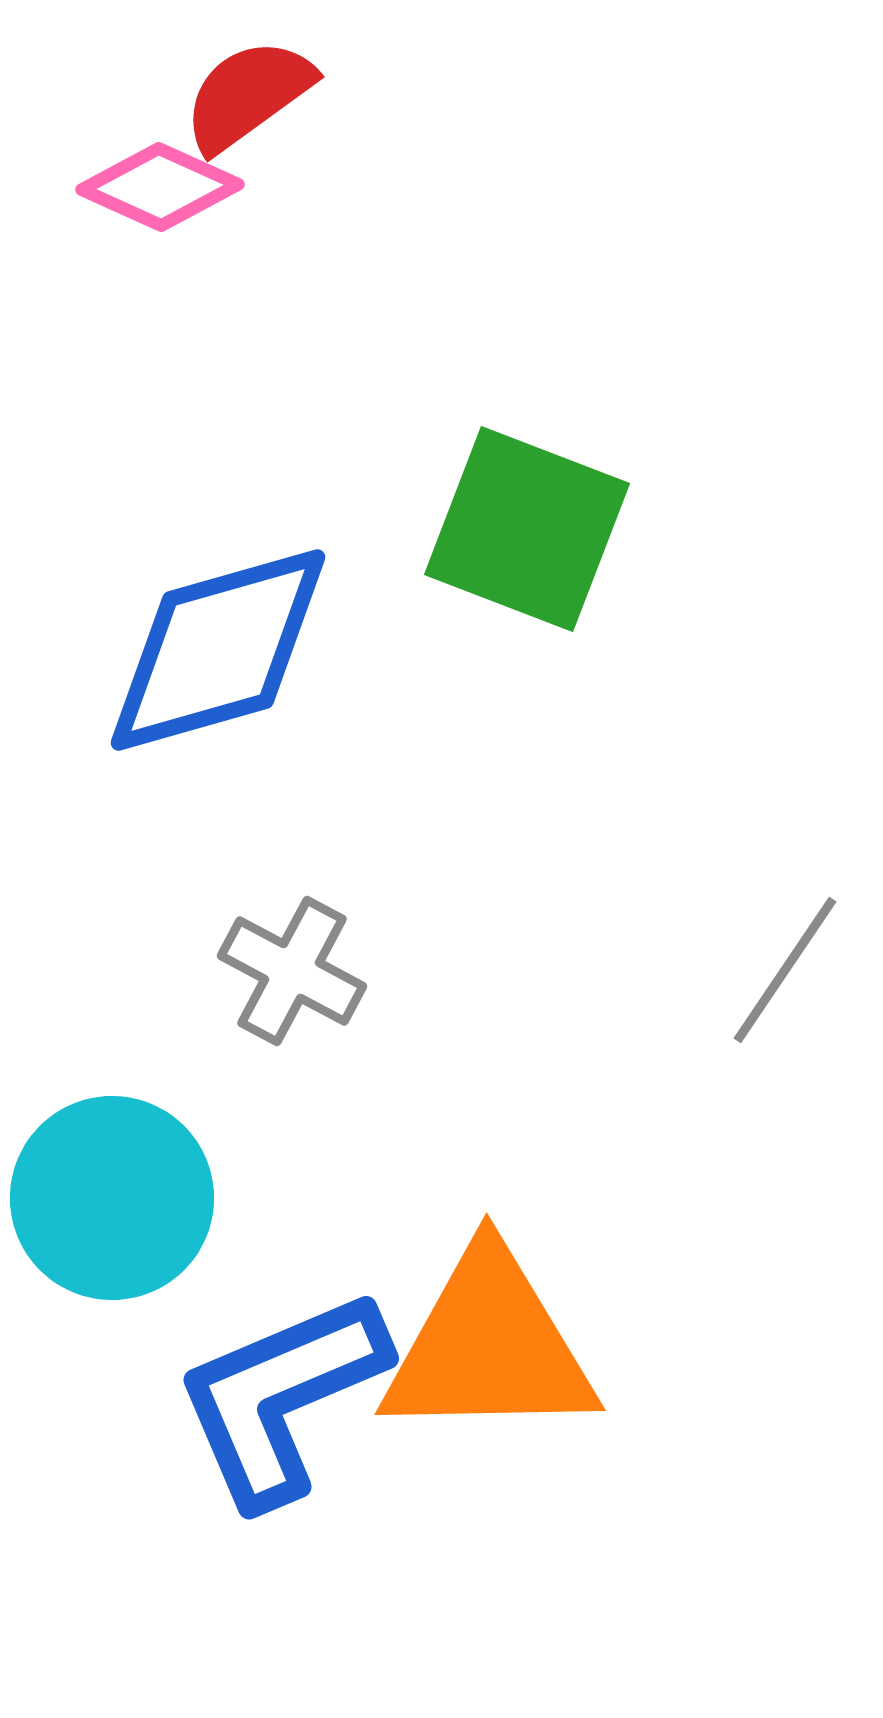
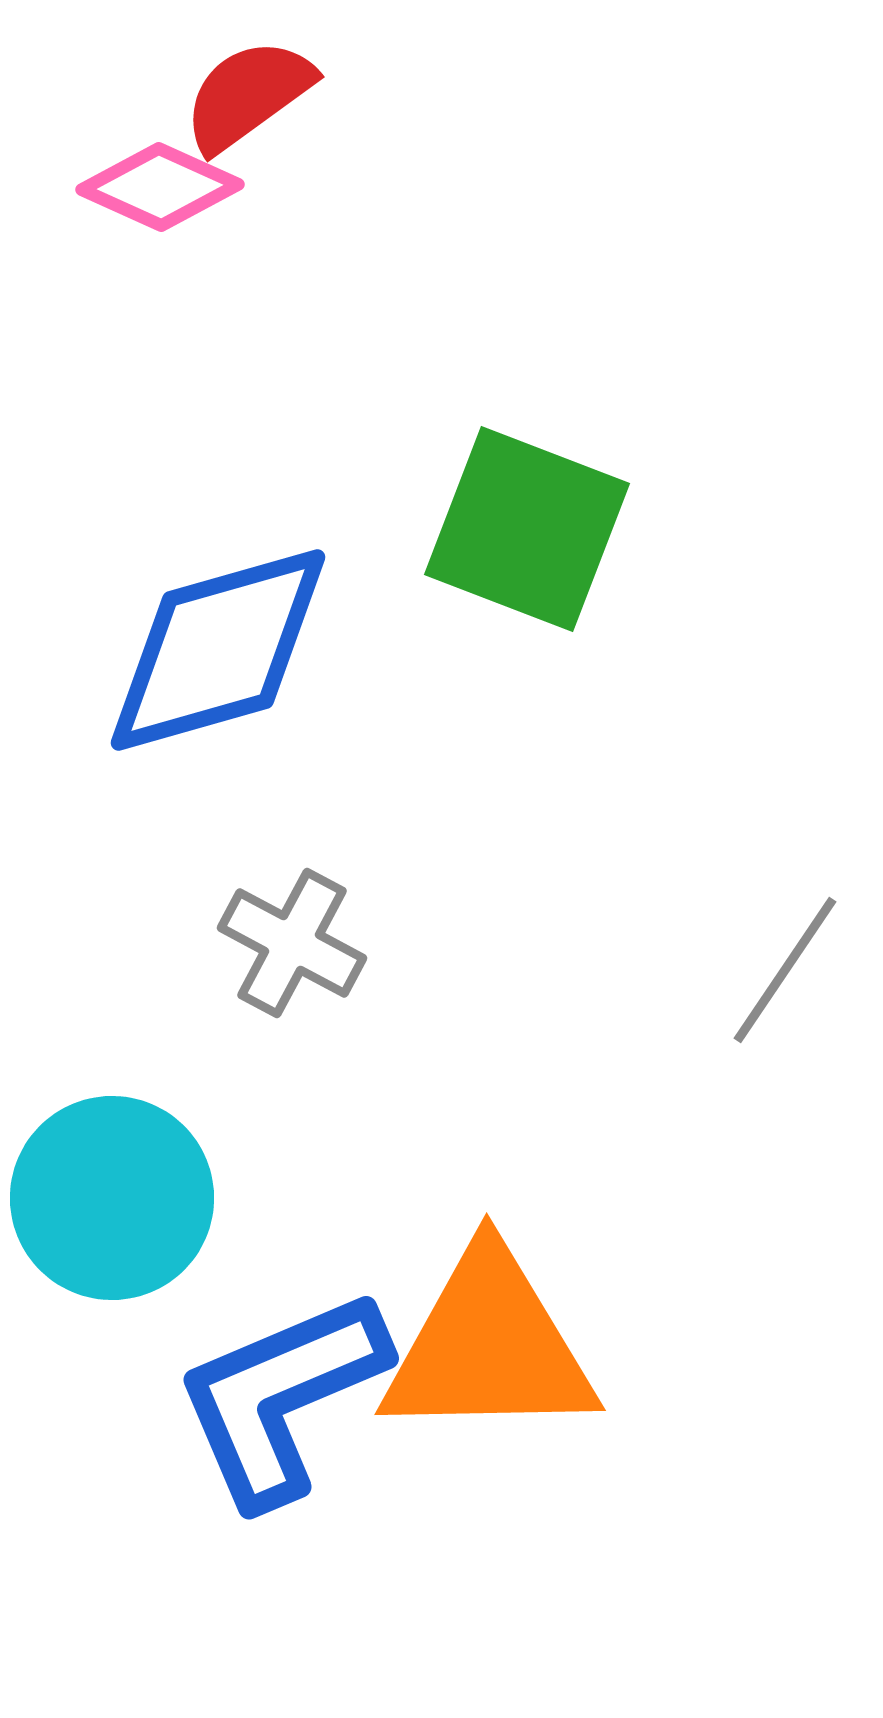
gray cross: moved 28 px up
